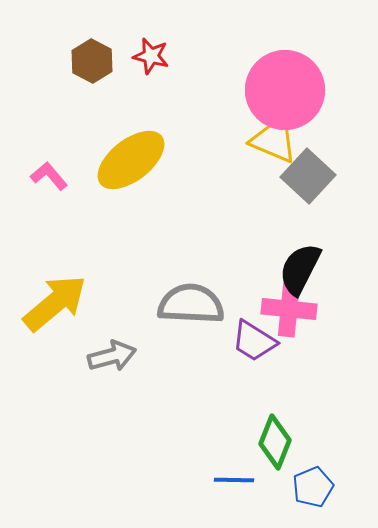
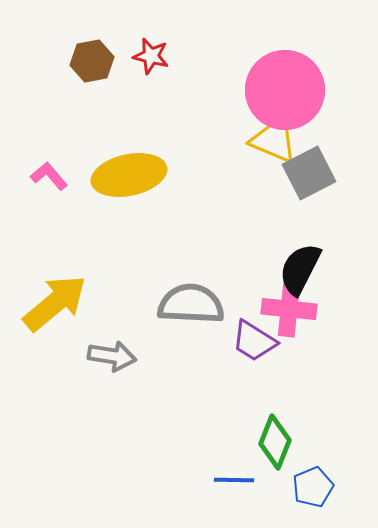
brown hexagon: rotated 21 degrees clockwise
yellow ellipse: moved 2 px left, 15 px down; rotated 26 degrees clockwise
gray square: moved 1 px right, 3 px up; rotated 20 degrees clockwise
gray arrow: rotated 24 degrees clockwise
